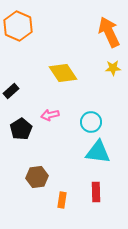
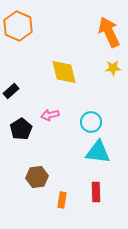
yellow diamond: moved 1 px right, 1 px up; rotated 20 degrees clockwise
